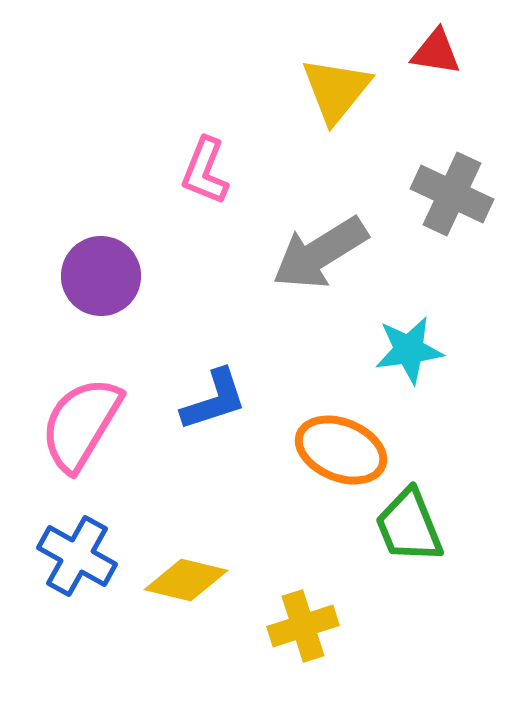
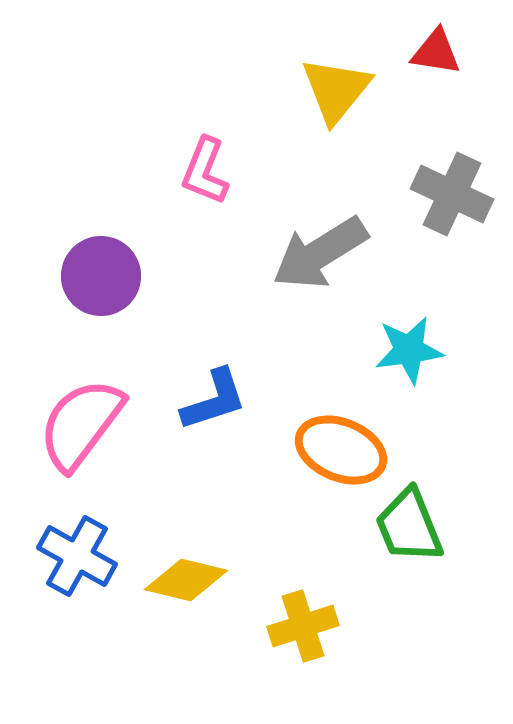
pink semicircle: rotated 6 degrees clockwise
